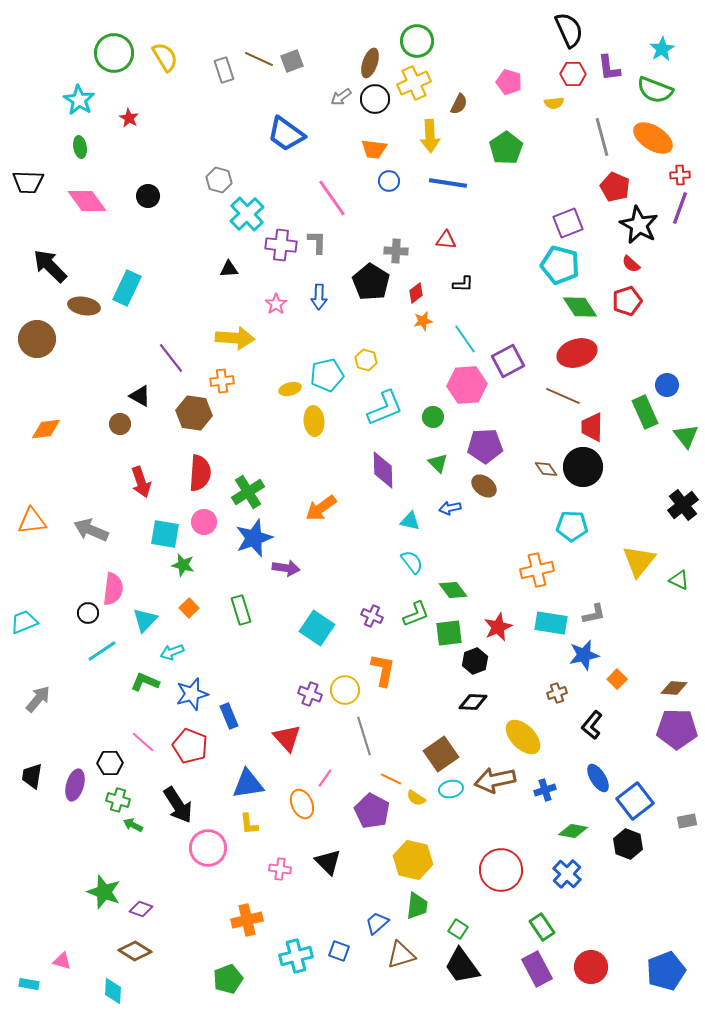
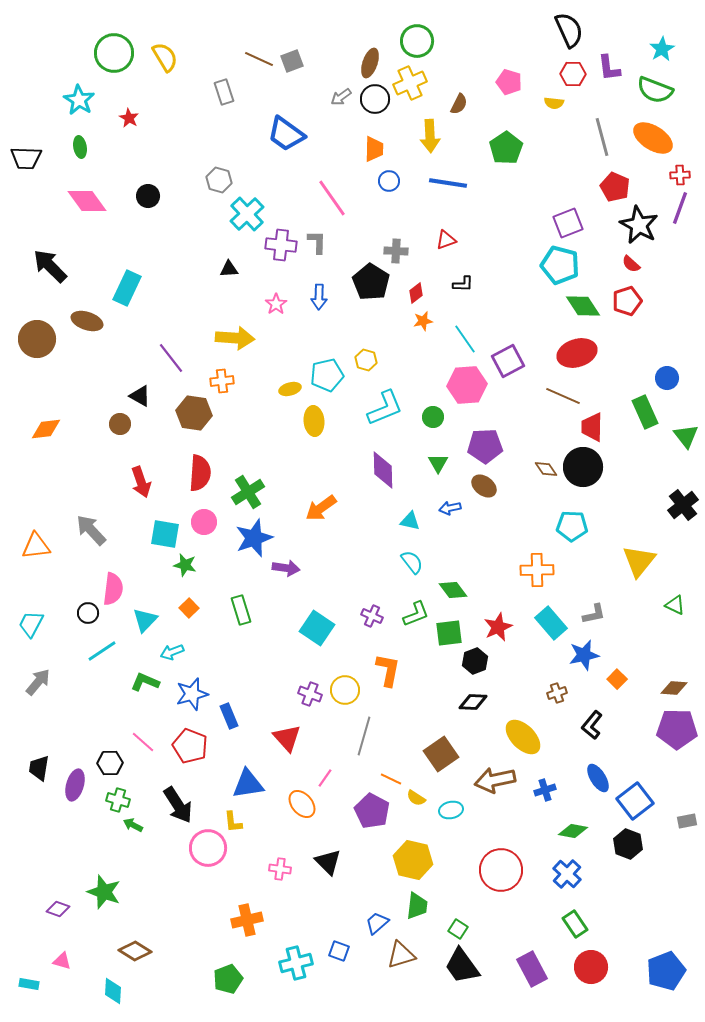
gray rectangle at (224, 70): moved 22 px down
yellow cross at (414, 83): moved 4 px left
yellow semicircle at (554, 103): rotated 12 degrees clockwise
orange trapezoid at (374, 149): rotated 96 degrees counterclockwise
black trapezoid at (28, 182): moved 2 px left, 24 px up
red triangle at (446, 240): rotated 25 degrees counterclockwise
brown ellipse at (84, 306): moved 3 px right, 15 px down; rotated 8 degrees clockwise
green diamond at (580, 307): moved 3 px right, 1 px up
blue circle at (667, 385): moved 7 px up
green triangle at (438, 463): rotated 15 degrees clockwise
orange triangle at (32, 521): moved 4 px right, 25 px down
gray arrow at (91, 530): rotated 24 degrees clockwise
green star at (183, 565): moved 2 px right
orange cross at (537, 570): rotated 12 degrees clockwise
green triangle at (679, 580): moved 4 px left, 25 px down
cyan trapezoid at (24, 622): moved 7 px right, 2 px down; rotated 40 degrees counterclockwise
cyan rectangle at (551, 623): rotated 40 degrees clockwise
orange L-shape at (383, 670): moved 5 px right
gray arrow at (38, 699): moved 17 px up
gray line at (364, 736): rotated 33 degrees clockwise
black trapezoid at (32, 776): moved 7 px right, 8 px up
cyan ellipse at (451, 789): moved 21 px down
orange ellipse at (302, 804): rotated 16 degrees counterclockwise
yellow L-shape at (249, 824): moved 16 px left, 2 px up
purple diamond at (141, 909): moved 83 px left
green rectangle at (542, 927): moved 33 px right, 3 px up
cyan cross at (296, 956): moved 7 px down
purple rectangle at (537, 969): moved 5 px left
